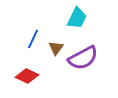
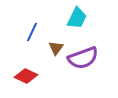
blue line: moved 1 px left, 7 px up
purple semicircle: rotated 8 degrees clockwise
red diamond: moved 1 px left
